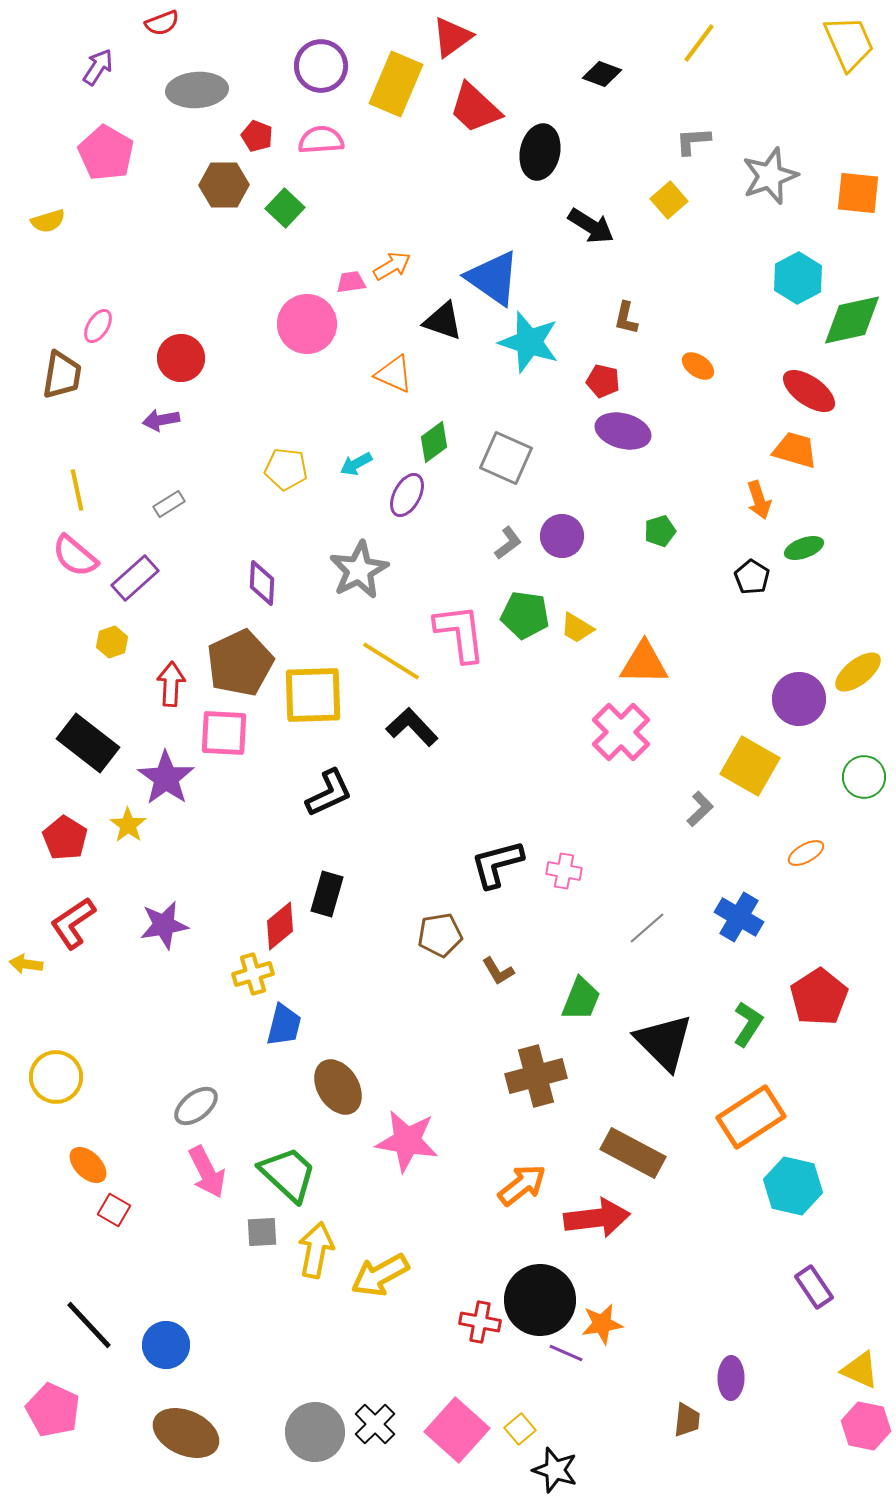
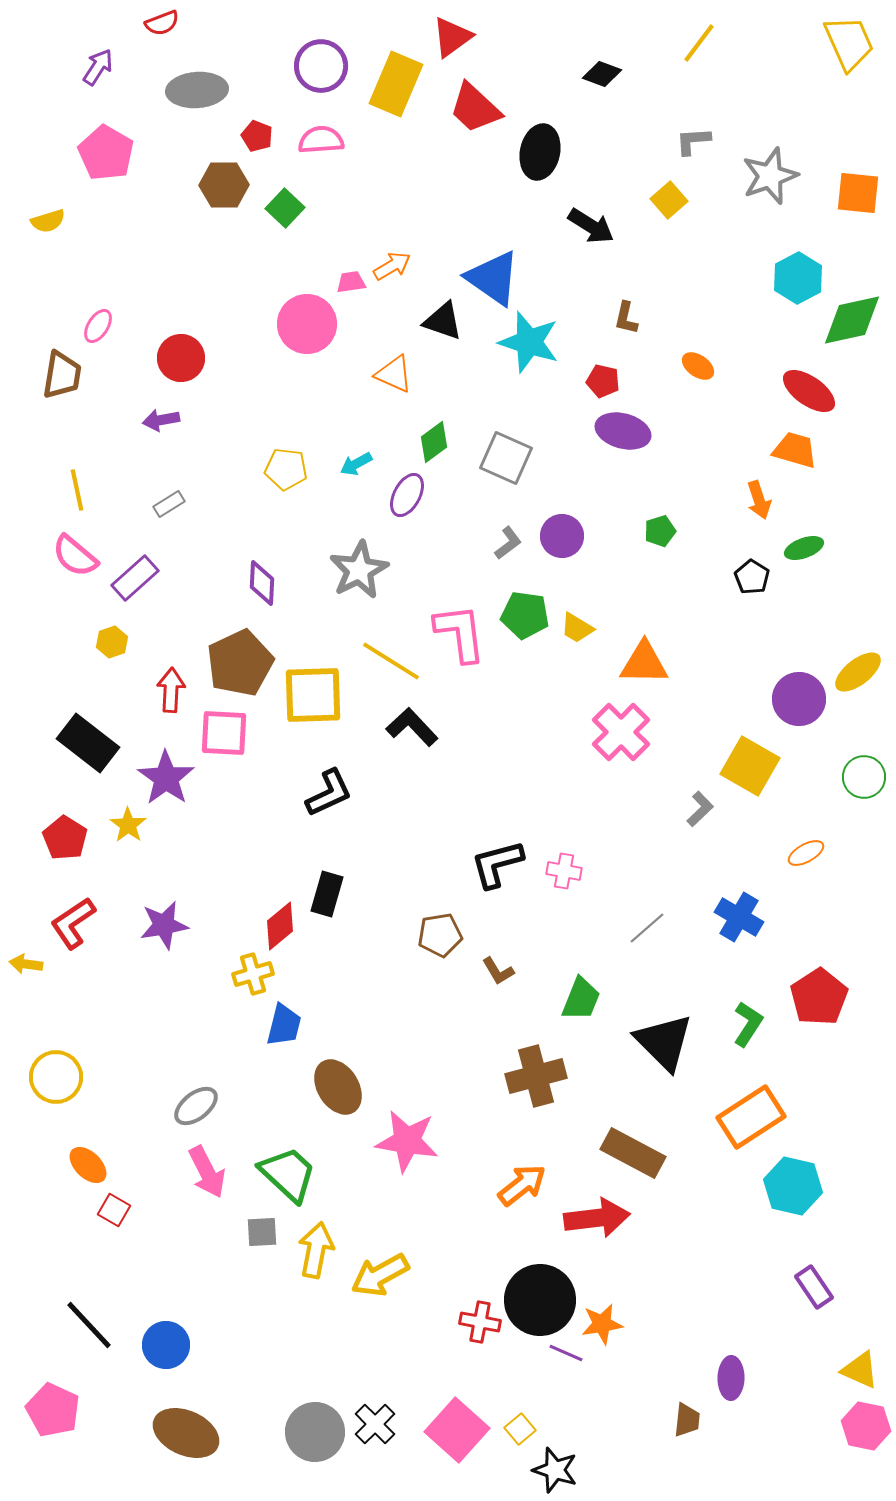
red arrow at (171, 684): moved 6 px down
